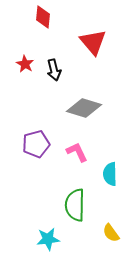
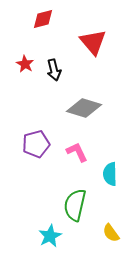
red diamond: moved 2 px down; rotated 70 degrees clockwise
green semicircle: rotated 12 degrees clockwise
cyan star: moved 2 px right, 3 px up; rotated 20 degrees counterclockwise
